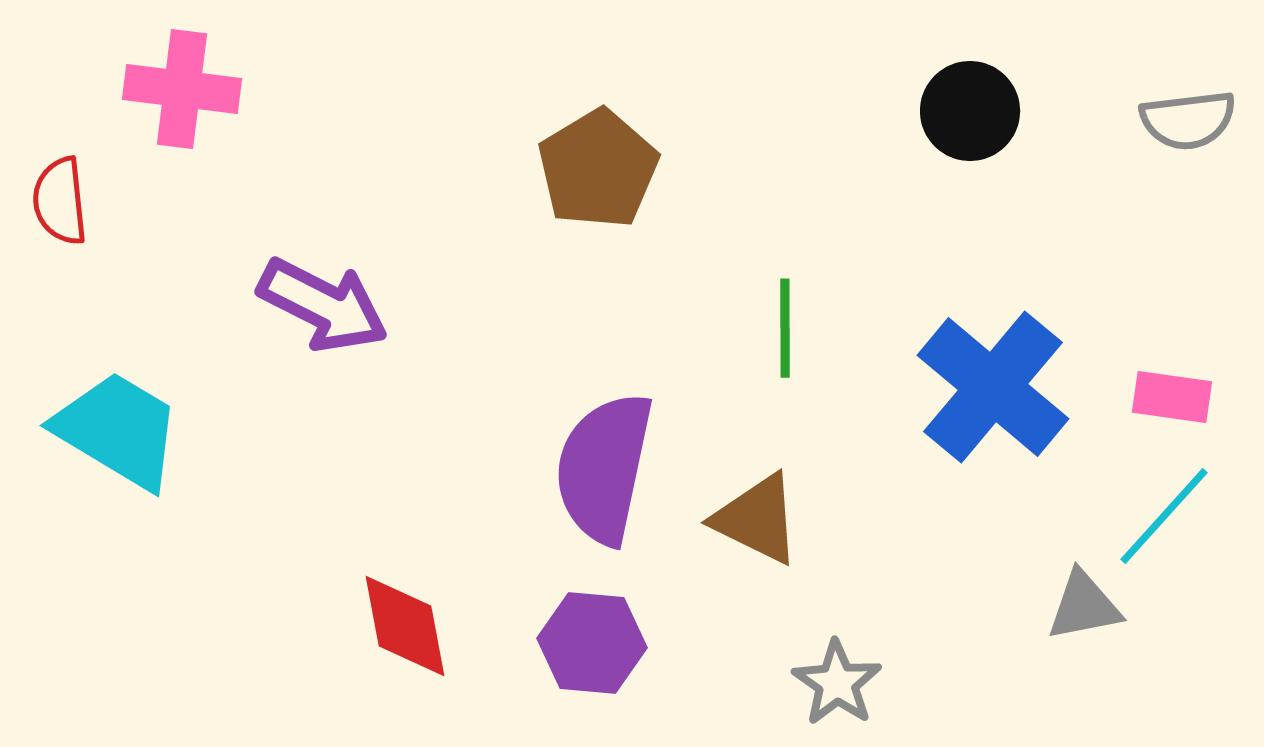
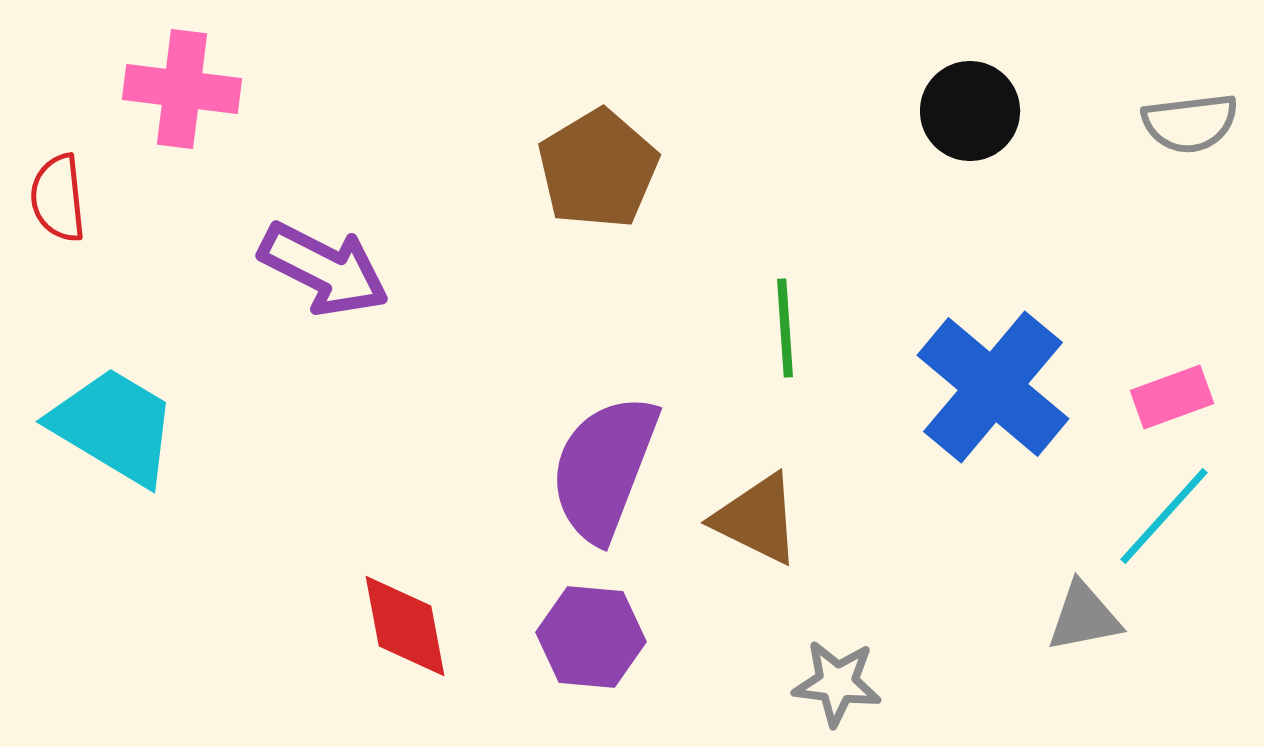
gray semicircle: moved 2 px right, 3 px down
red semicircle: moved 2 px left, 3 px up
purple arrow: moved 1 px right, 36 px up
green line: rotated 4 degrees counterclockwise
pink rectangle: rotated 28 degrees counterclockwise
cyan trapezoid: moved 4 px left, 4 px up
purple semicircle: rotated 9 degrees clockwise
gray triangle: moved 11 px down
purple hexagon: moved 1 px left, 6 px up
gray star: rotated 28 degrees counterclockwise
